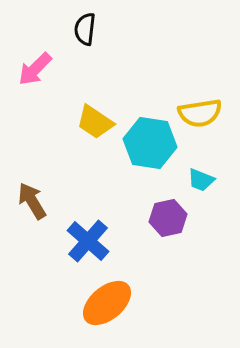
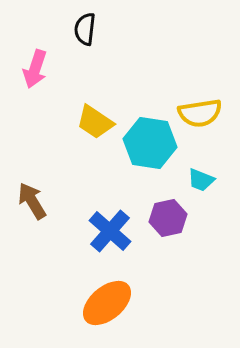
pink arrow: rotated 27 degrees counterclockwise
blue cross: moved 22 px right, 10 px up
